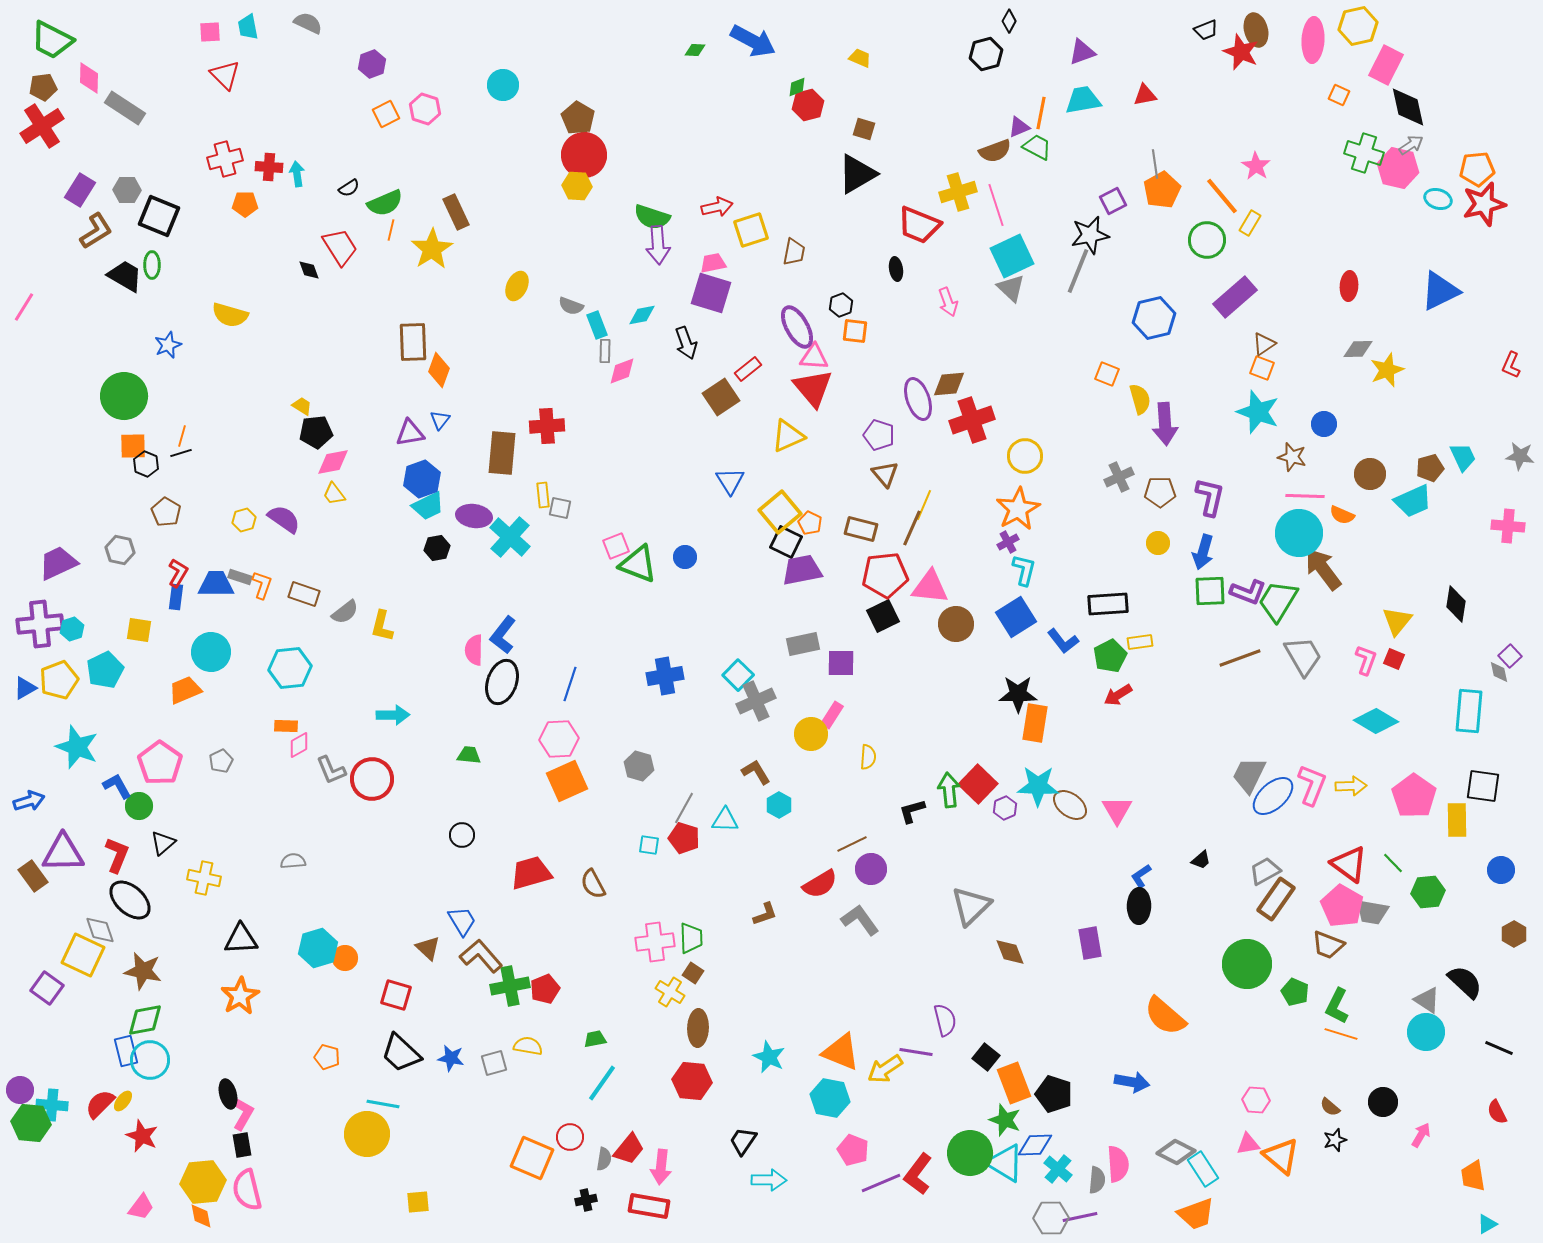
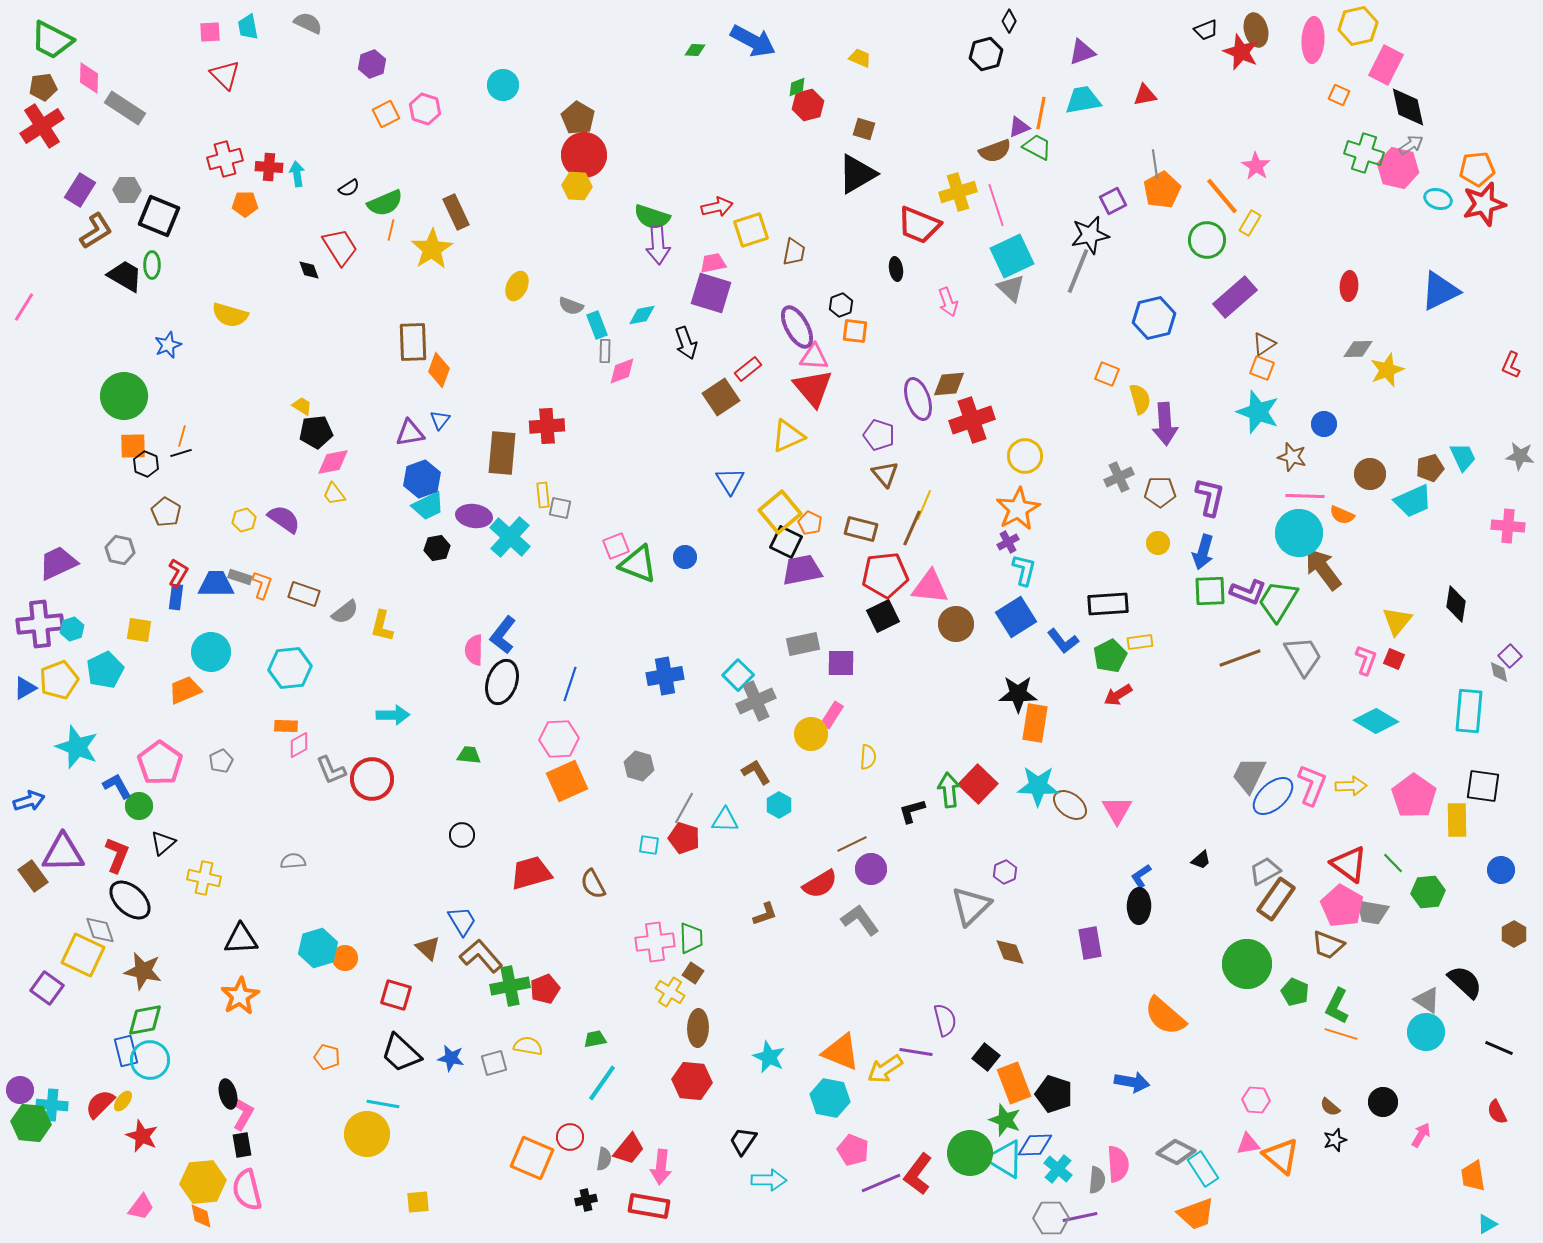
purple hexagon at (1005, 808): moved 64 px down
cyan triangle at (1005, 1163): moved 4 px up
